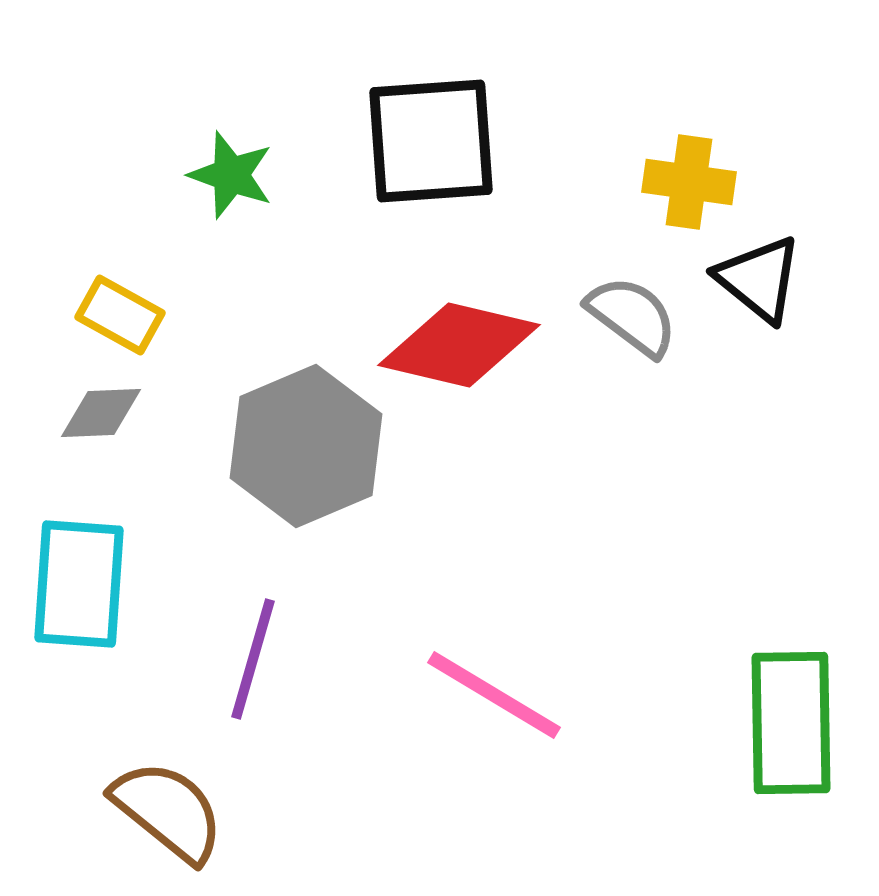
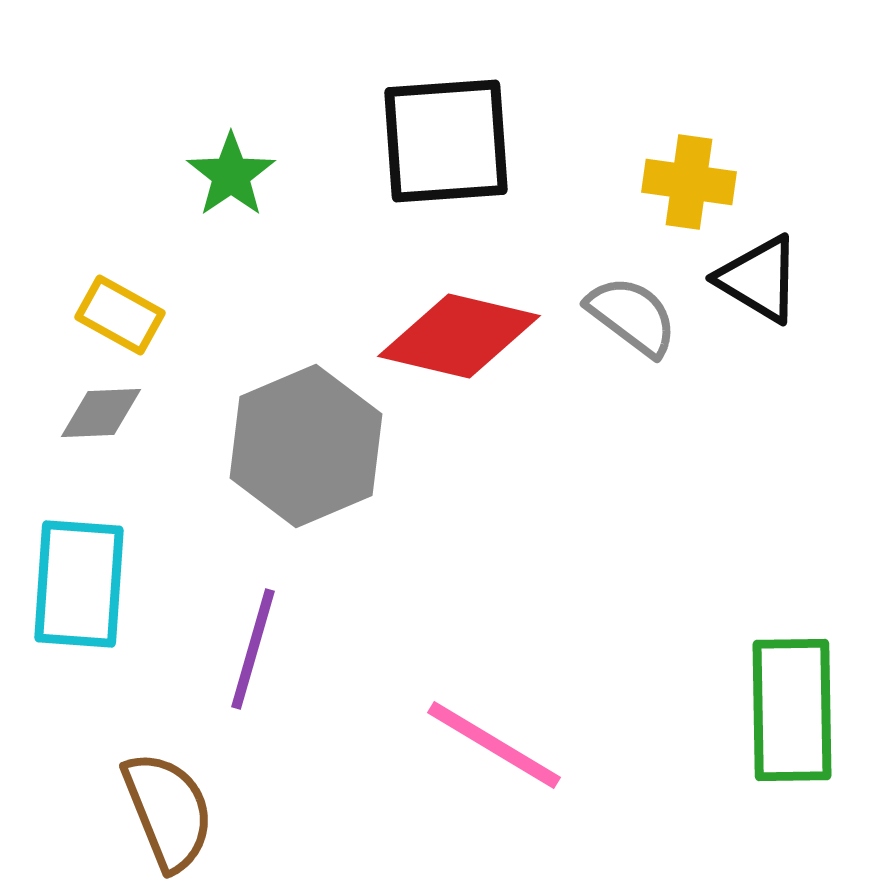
black square: moved 15 px right
green star: rotated 18 degrees clockwise
black triangle: rotated 8 degrees counterclockwise
red diamond: moved 9 px up
purple line: moved 10 px up
pink line: moved 50 px down
green rectangle: moved 1 px right, 13 px up
brown semicircle: rotated 29 degrees clockwise
